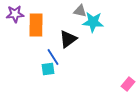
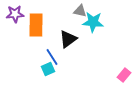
blue line: moved 1 px left
cyan square: rotated 16 degrees counterclockwise
pink rectangle: moved 4 px left, 9 px up
